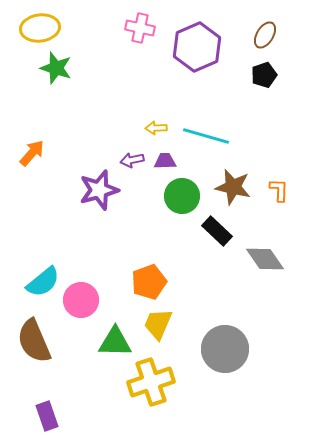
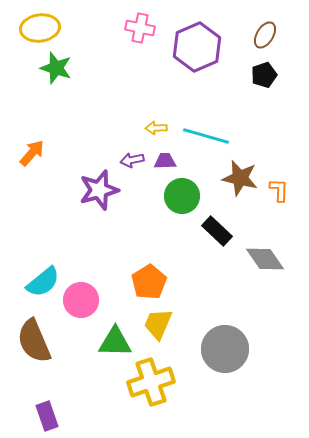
brown star: moved 7 px right, 9 px up
orange pentagon: rotated 12 degrees counterclockwise
